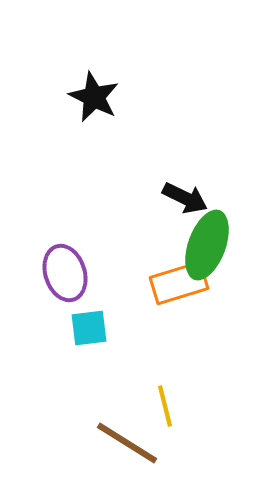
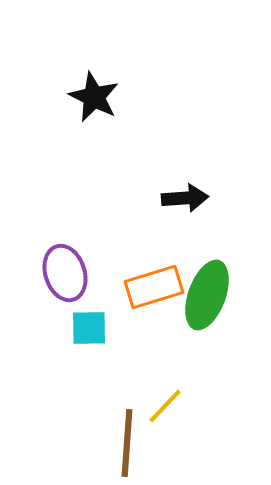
black arrow: rotated 30 degrees counterclockwise
green ellipse: moved 50 px down
orange rectangle: moved 25 px left, 4 px down
cyan square: rotated 6 degrees clockwise
yellow line: rotated 57 degrees clockwise
brown line: rotated 62 degrees clockwise
